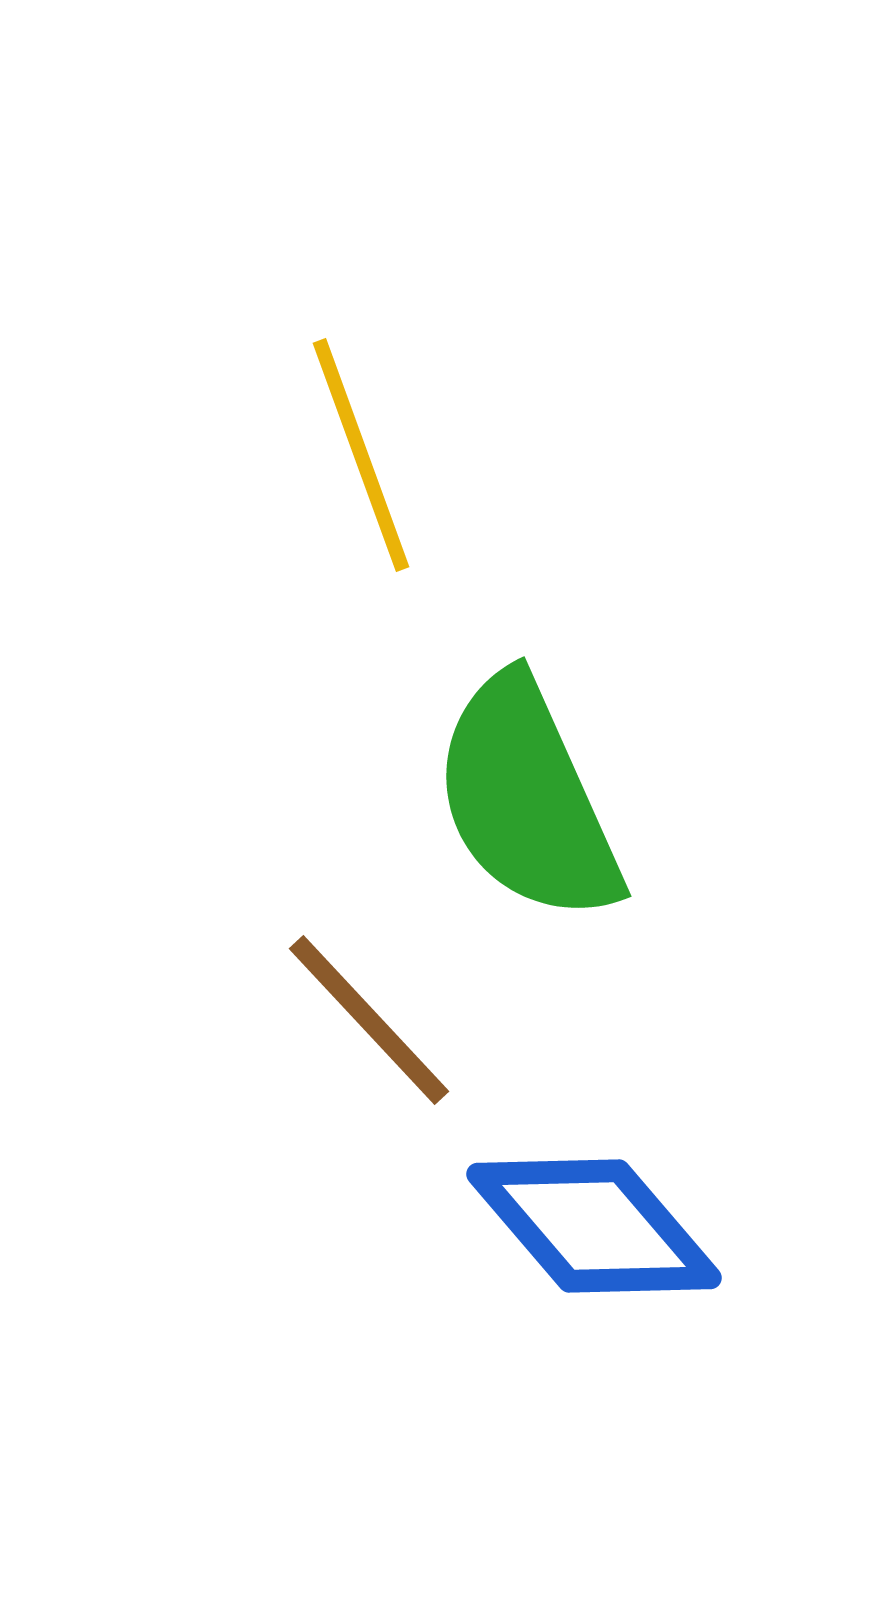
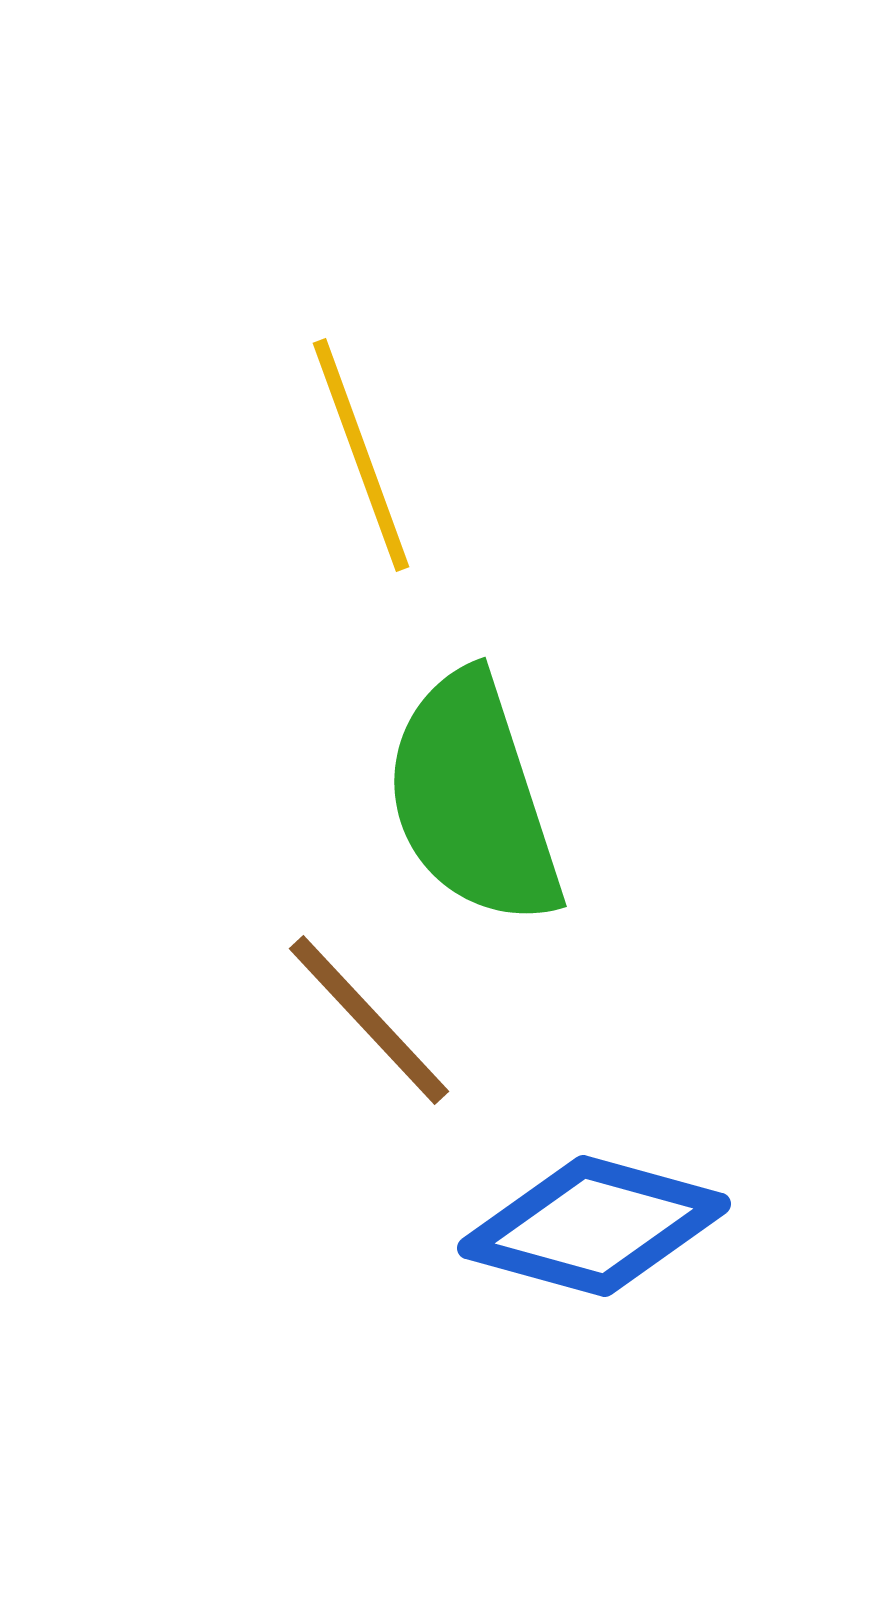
green semicircle: moved 54 px left; rotated 6 degrees clockwise
blue diamond: rotated 34 degrees counterclockwise
